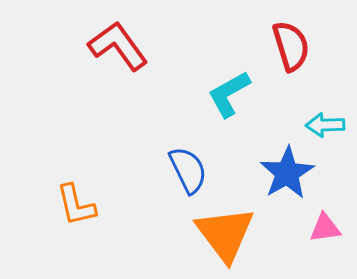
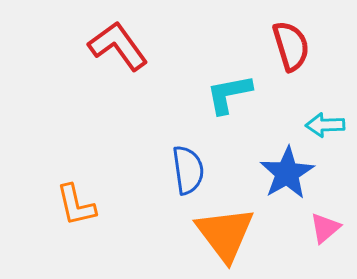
cyan L-shape: rotated 18 degrees clockwise
blue semicircle: rotated 18 degrees clockwise
pink triangle: rotated 32 degrees counterclockwise
